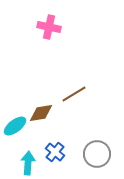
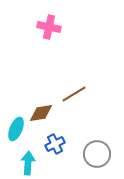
cyan ellipse: moved 1 px right, 3 px down; rotated 30 degrees counterclockwise
blue cross: moved 8 px up; rotated 24 degrees clockwise
